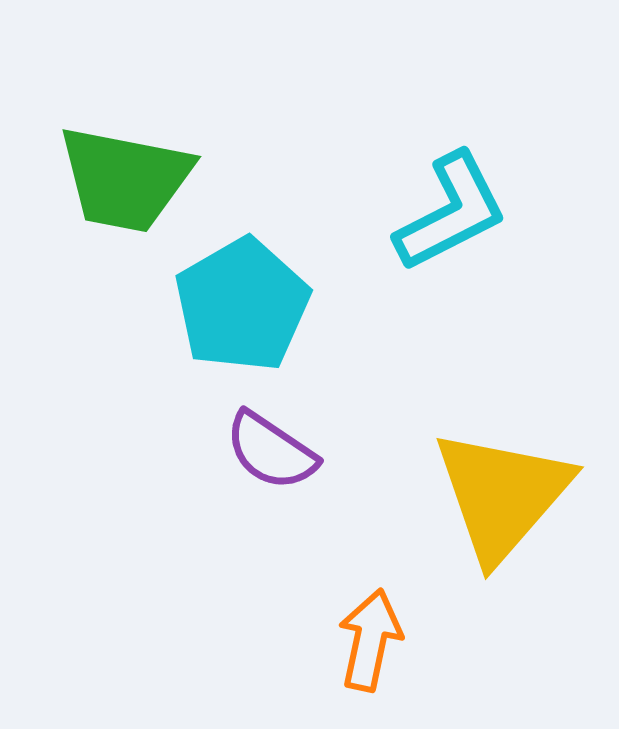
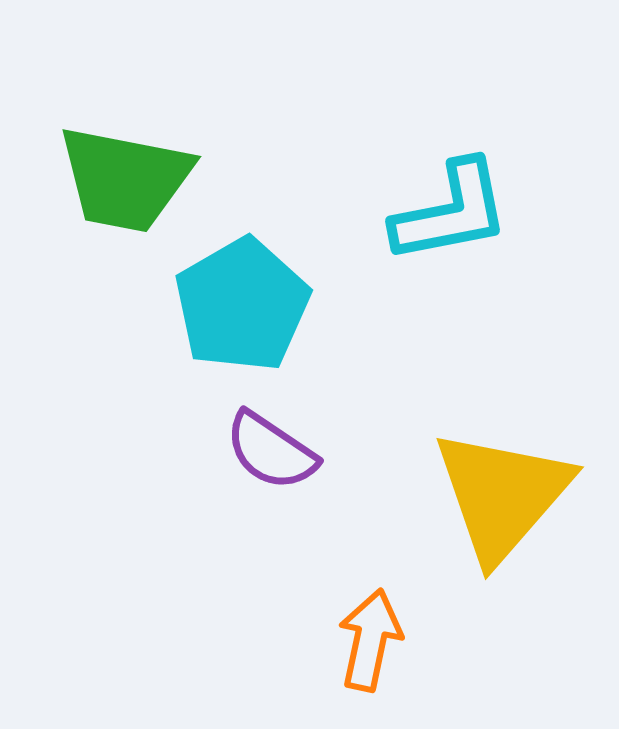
cyan L-shape: rotated 16 degrees clockwise
